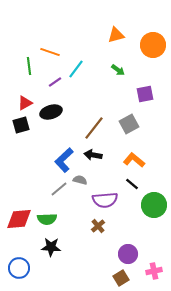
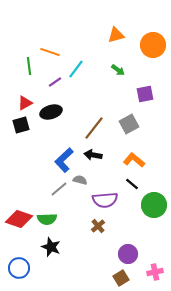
red diamond: rotated 24 degrees clockwise
black star: rotated 18 degrees clockwise
pink cross: moved 1 px right, 1 px down
